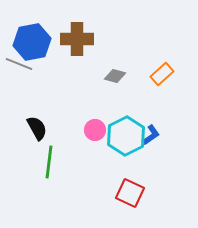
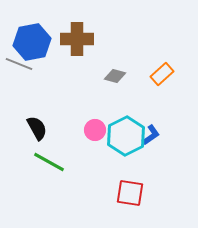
green line: rotated 68 degrees counterclockwise
red square: rotated 16 degrees counterclockwise
